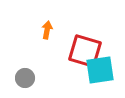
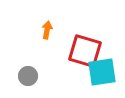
cyan square: moved 2 px right, 2 px down
gray circle: moved 3 px right, 2 px up
